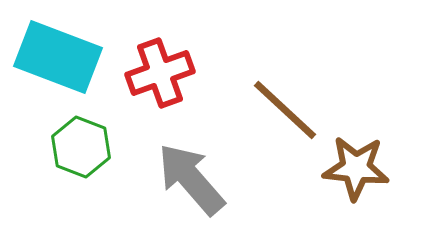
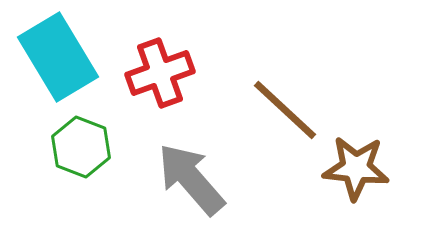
cyan rectangle: rotated 38 degrees clockwise
